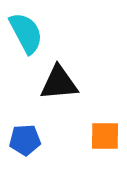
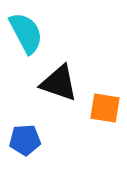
black triangle: rotated 24 degrees clockwise
orange square: moved 28 px up; rotated 8 degrees clockwise
